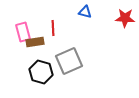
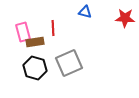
gray square: moved 2 px down
black hexagon: moved 6 px left, 4 px up
